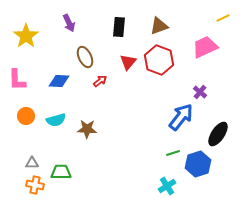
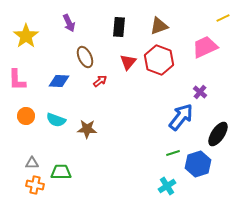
cyan semicircle: rotated 36 degrees clockwise
